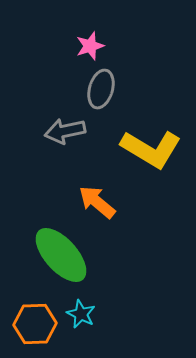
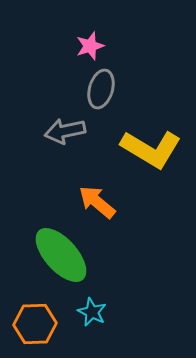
cyan star: moved 11 px right, 2 px up
